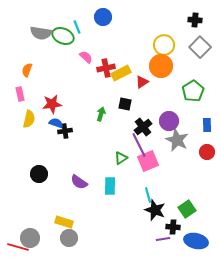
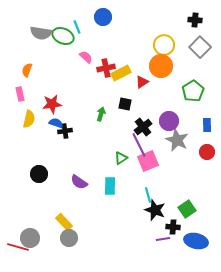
yellow rectangle at (64, 222): rotated 30 degrees clockwise
